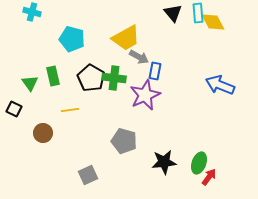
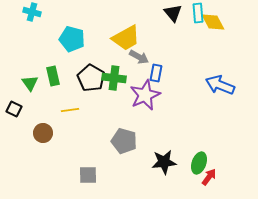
blue rectangle: moved 1 px right, 2 px down
gray square: rotated 24 degrees clockwise
